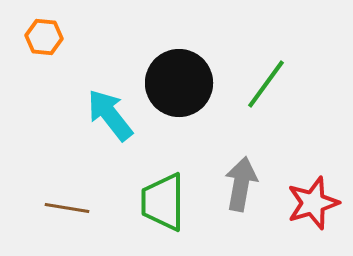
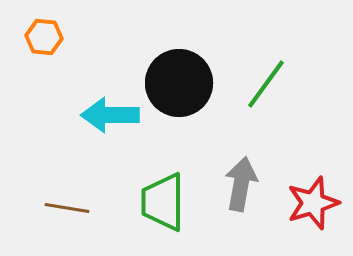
cyan arrow: rotated 52 degrees counterclockwise
